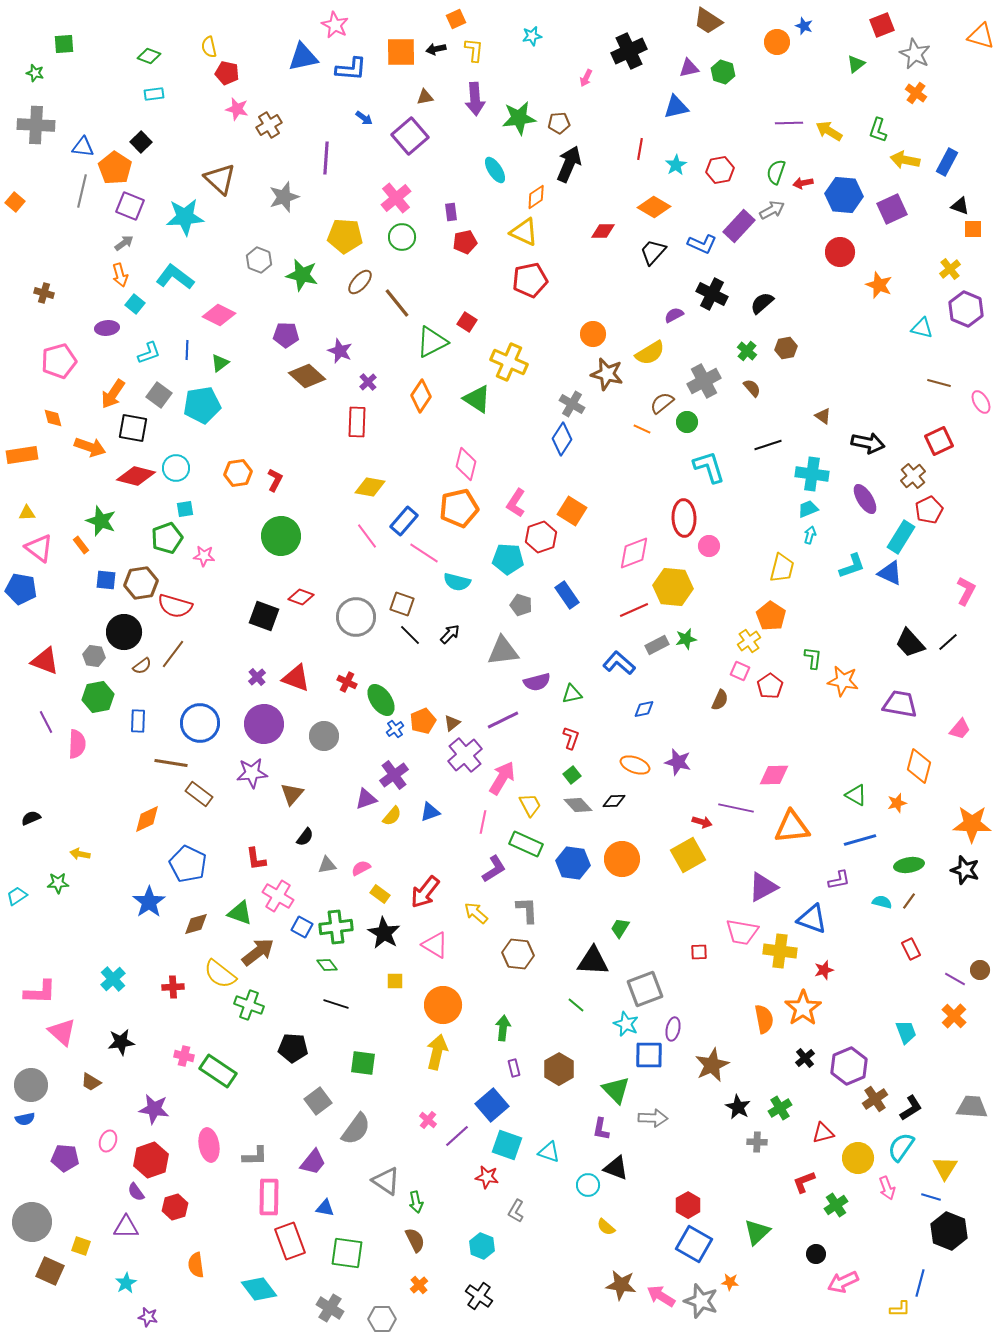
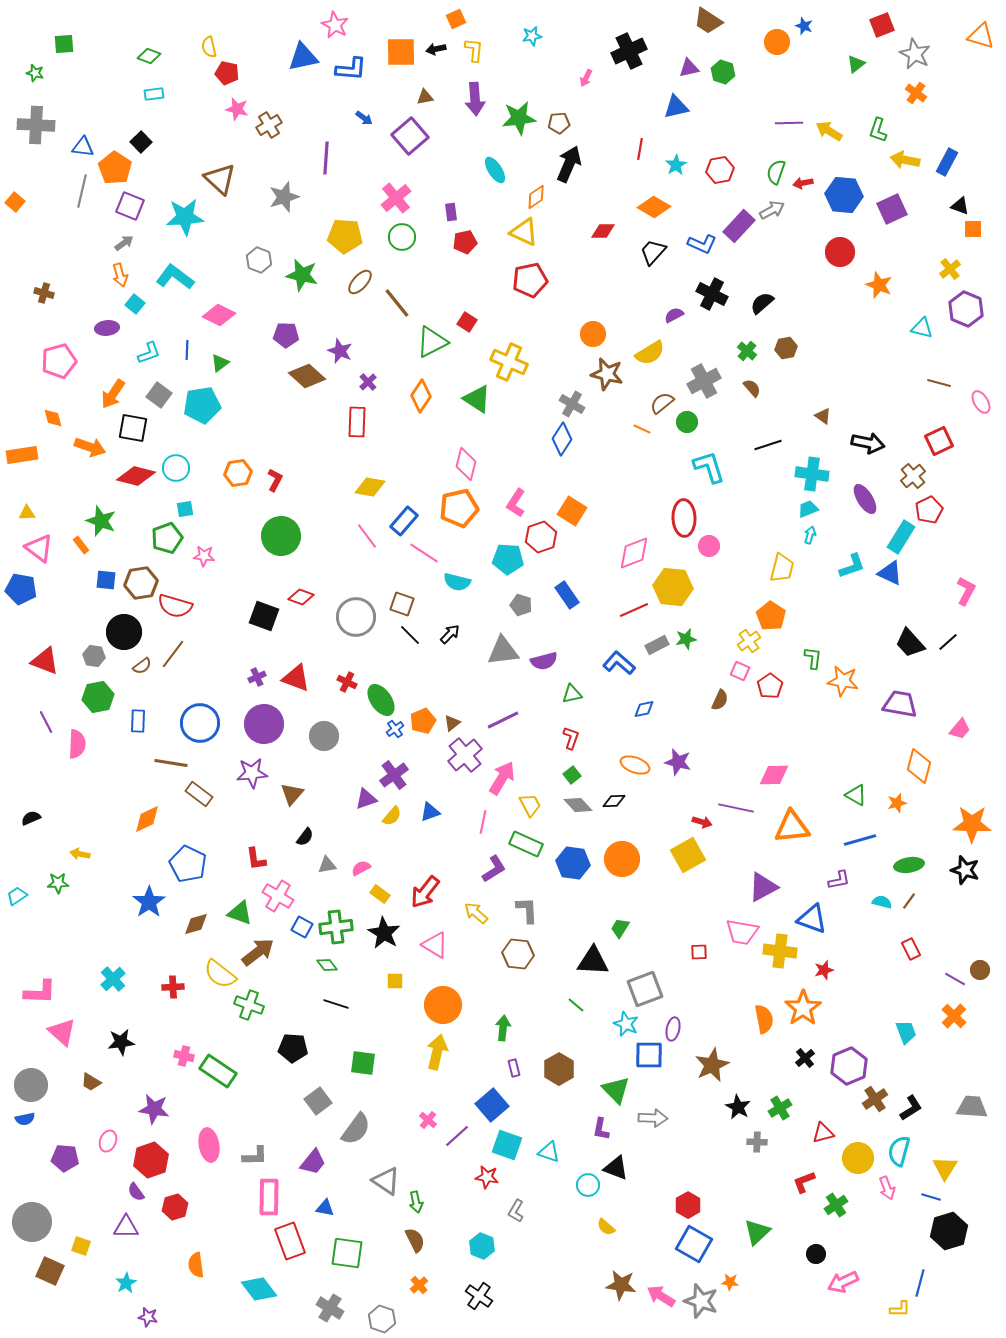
purple cross at (257, 677): rotated 18 degrees clockwise
purple semicircle at (537, 682): moved 7 px right, 21 px up
cyan semicircle at (901, 1147): moved 2 px left, 4 px down; rotated 20 degrees counterclockwise
black hexagon at (949, 1231): rotated 21 degrees clockwise
gray hexagon at (382, 1319): rotated 20 degrees clockwise
